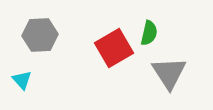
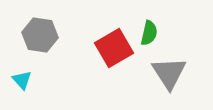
gray hexagon: rotated 12 degrees clockwise
